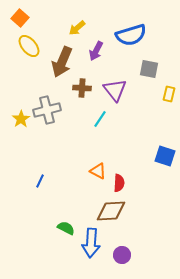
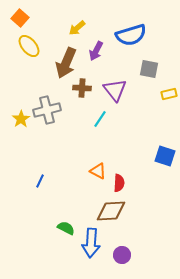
brown arrow: moved 4 px right, 1 px down
yellow rectangle: rotated 63 degrees clockwise
